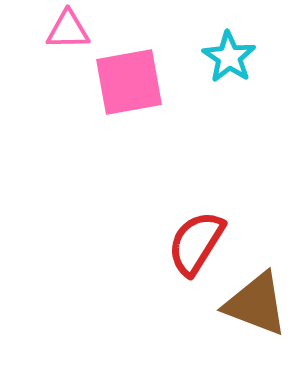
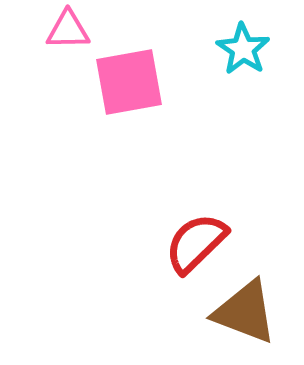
cyan star: moved 14 px right, 8 px up
red semicircle: rotated 14 degrees clockwise
brown triangle: moved 11 px left, 8 px down
